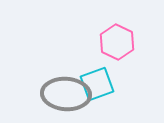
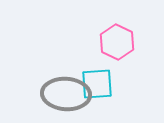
cyan square: rotated 16 degrees clockwise
